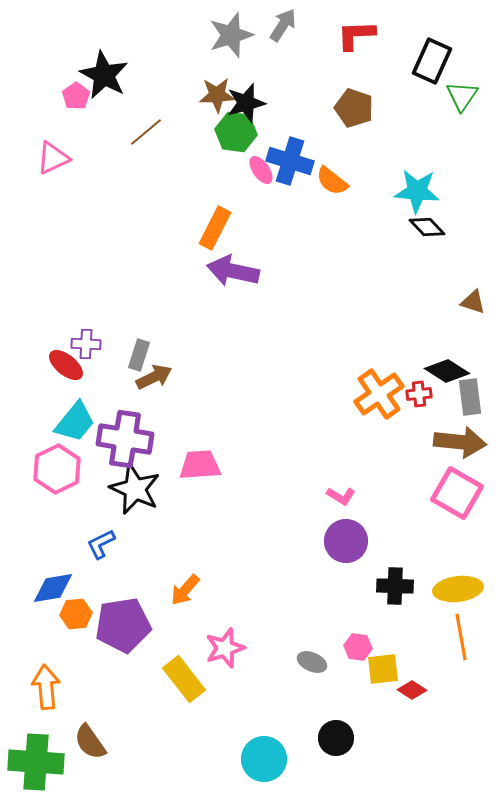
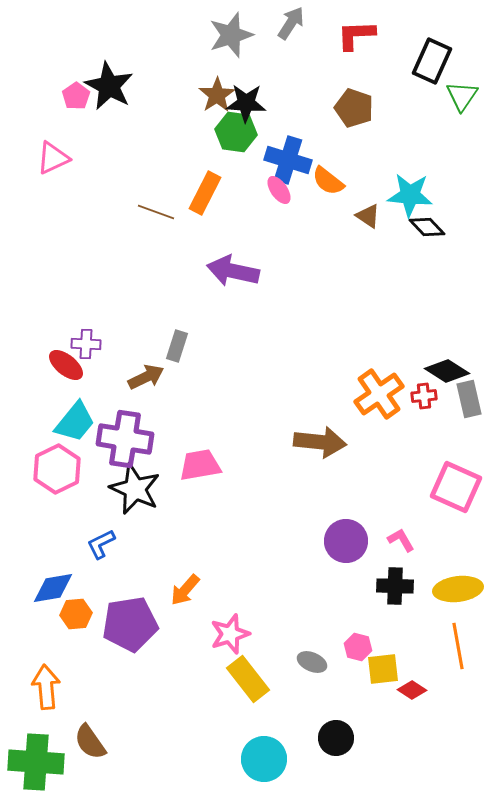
gray arrow at (283, 25): moved 8 px right, 2 px up
black star at (104, 75): moved 5 px right, 11 px down
brown star at (217, 95): rotated 30 degrees counterclockwise
black star at (246, 103): rotated 18 degrees clockwise
brown line at (146, 132): moved 10 px right, 80 px down; rotated 60 degrees clockwise
blue cross at (290, 161): moved 2 px left, 1 px up
pink ellipse at (261, 170): moved 18 px right, 20 px down
orange semicircle at (332, 181): moved 4 px left
cyan star at (417, 191): moved 7 px left, 4 px down
orange rectangle at (215, 228): moved 10 px left, 35 px up
brown triangle at (473, 302): moved 105 px left, 86 px up; rotated 16 degrees clockwise
gray rectangle at (139, 355): moved 38 px right, 9 px up
brown arrow at (154, 377): moved 8 px left
red cross at (419, 394): moved 5 px right, 2 px down
gray rectangle at (470, 397): moved 1 px left, 2 px down; rotated 6 degrees counterclockwise
brown arrow at (460, 442): moved 140 px left
pink trapezoid at (200, 465): rotated 6 degrees counterclockwise
pink square at (457, 493): moved 1 px left, 6 px up; rotated 6 degrees counterclockwise
pink L-shape at (341, 496): moved 60 px right, 44 px down; rotated 152 degrees counterclockwise
purple pentagon at (123, 625): moved 7 px right, 1 px up
orange line at (461, 637): moved 3 px left, 9 px down
pink hexagon at (358, 647): rotated 8 degrees clockwise
pink star at (225, 648): moved 5 px right, 14 px up
yellow rectangle at (184, 679): moved 64 px right
